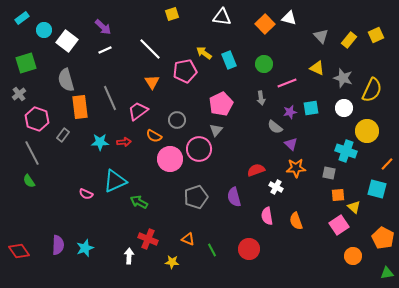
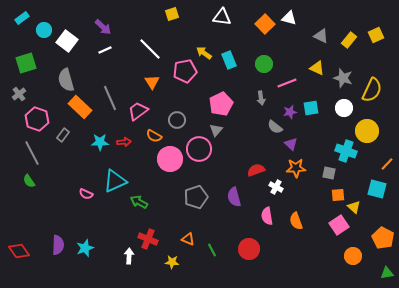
gray triangle at (321, 36): rotated 21 degrees counterclockwise
orange rectangle at (80, 107): rotated 40 degrees counterclockwise
